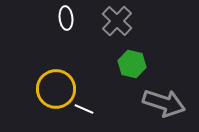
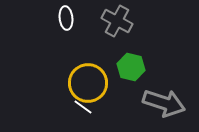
gray cross: rotated 16 degrees counterclockwise
green hexagon: moved 1 px left, 3 px down
yellow circle: moved 32 px right, 6 px up
white line: moved 1 px left, 2 px up; rotated 12 degrees clockwise
